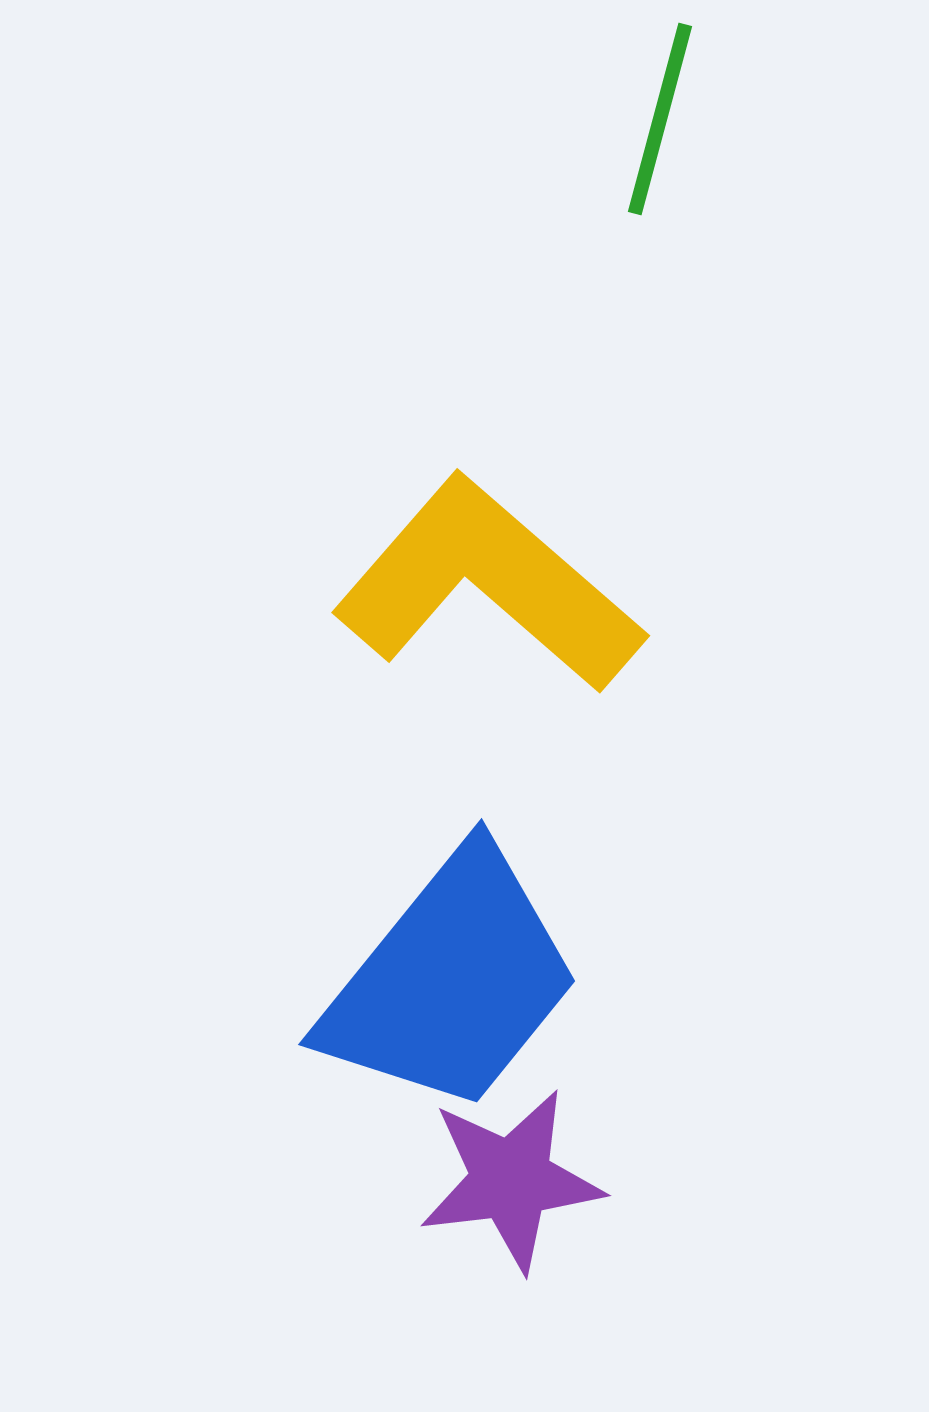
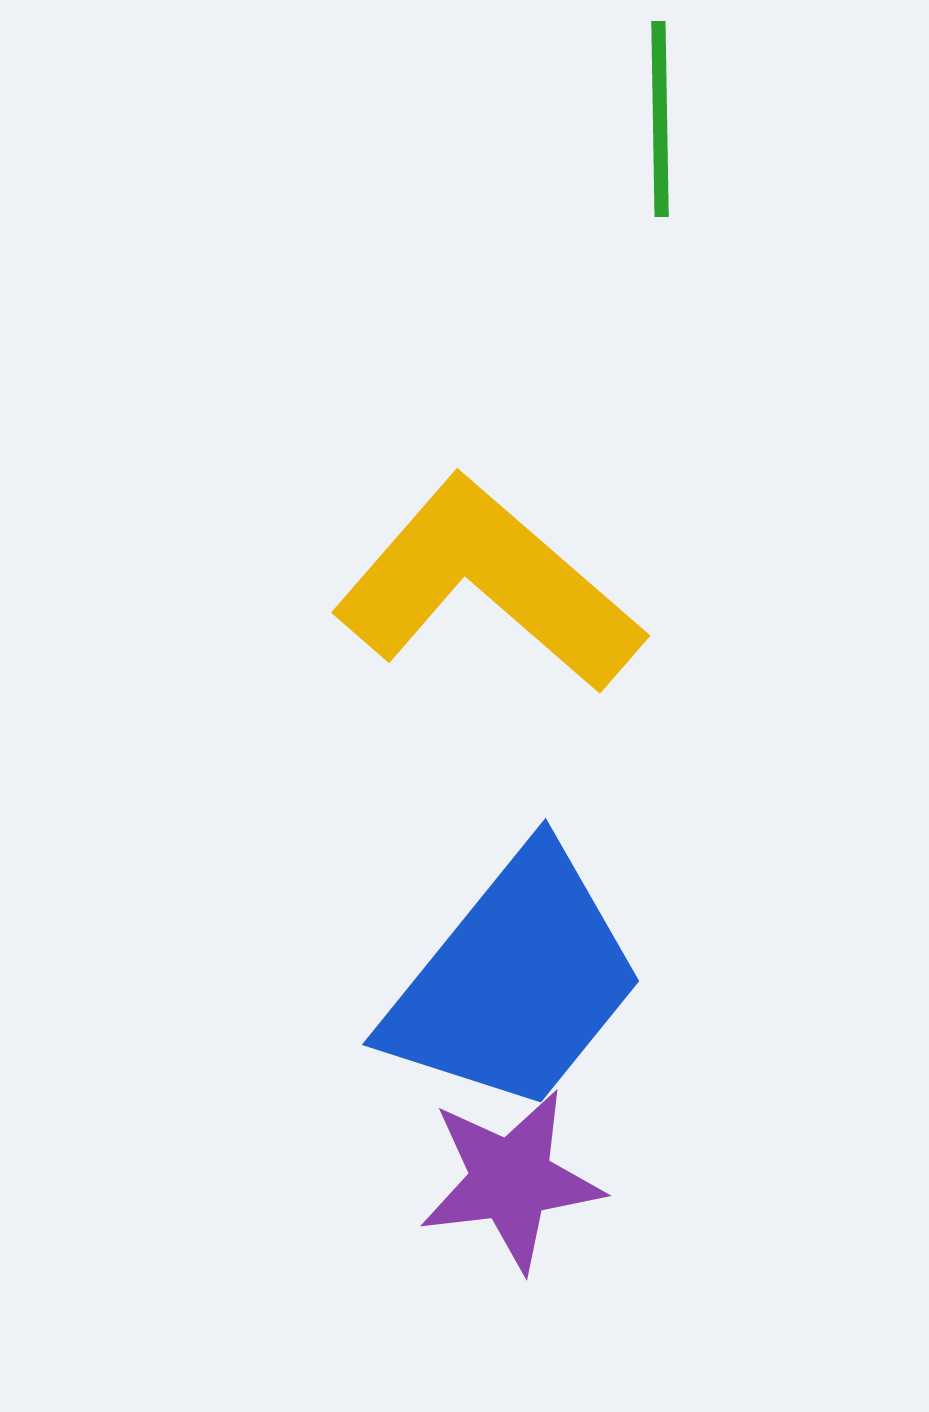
green line: rotated 16 degrees counterclockwise
blue trapezoid: moved 64 px right
